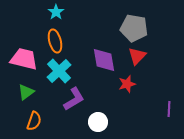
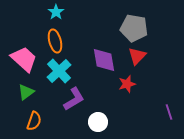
pink trapezoid: rotated 28 degrees clockwise
purple line: moved 3 px down; rotated 21 degrees counterclockwise
